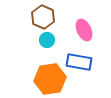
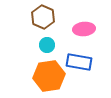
pink ellipse: moved 1 px up; rotated 70 degrees counterclockwise
cyan circle: moved 5 px down
orange hexagon: moved 1 px left, 3 px up
